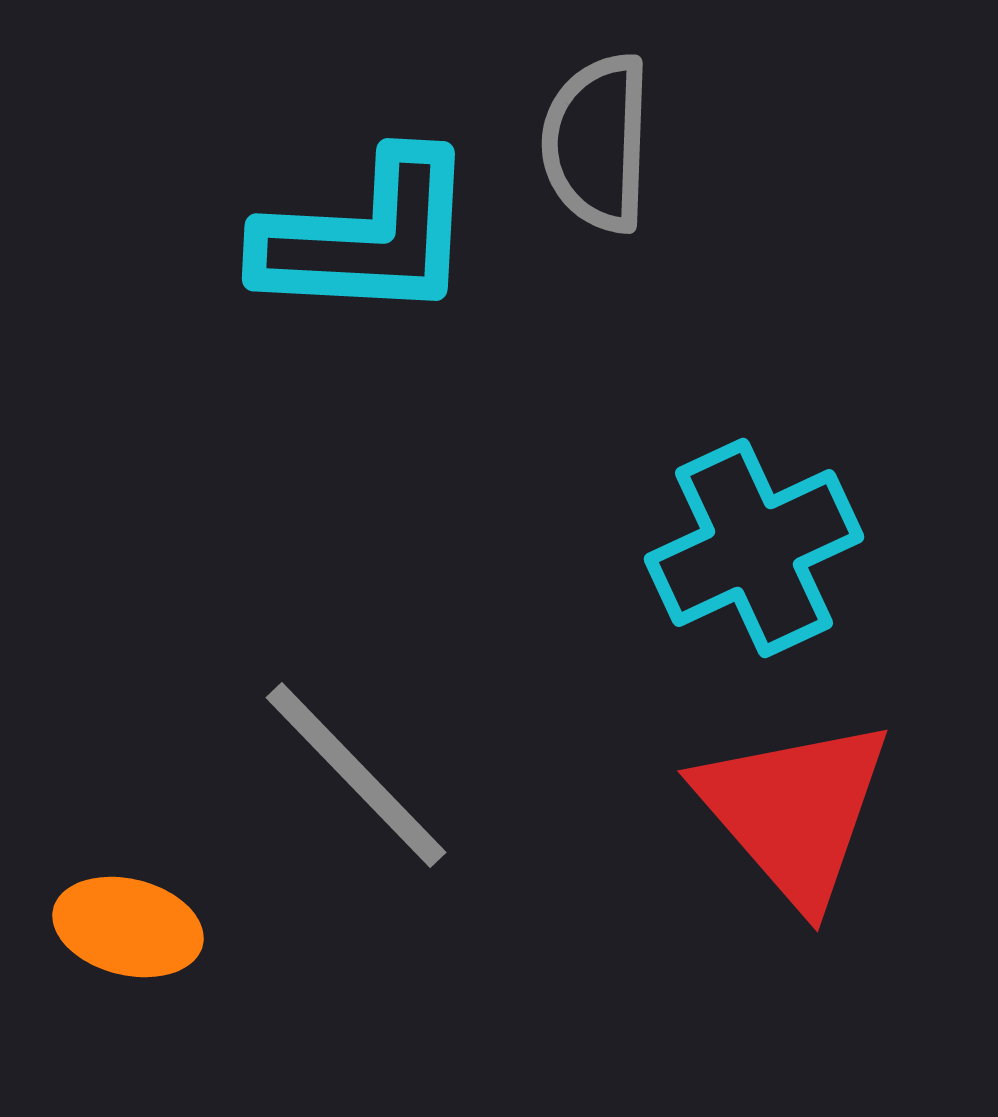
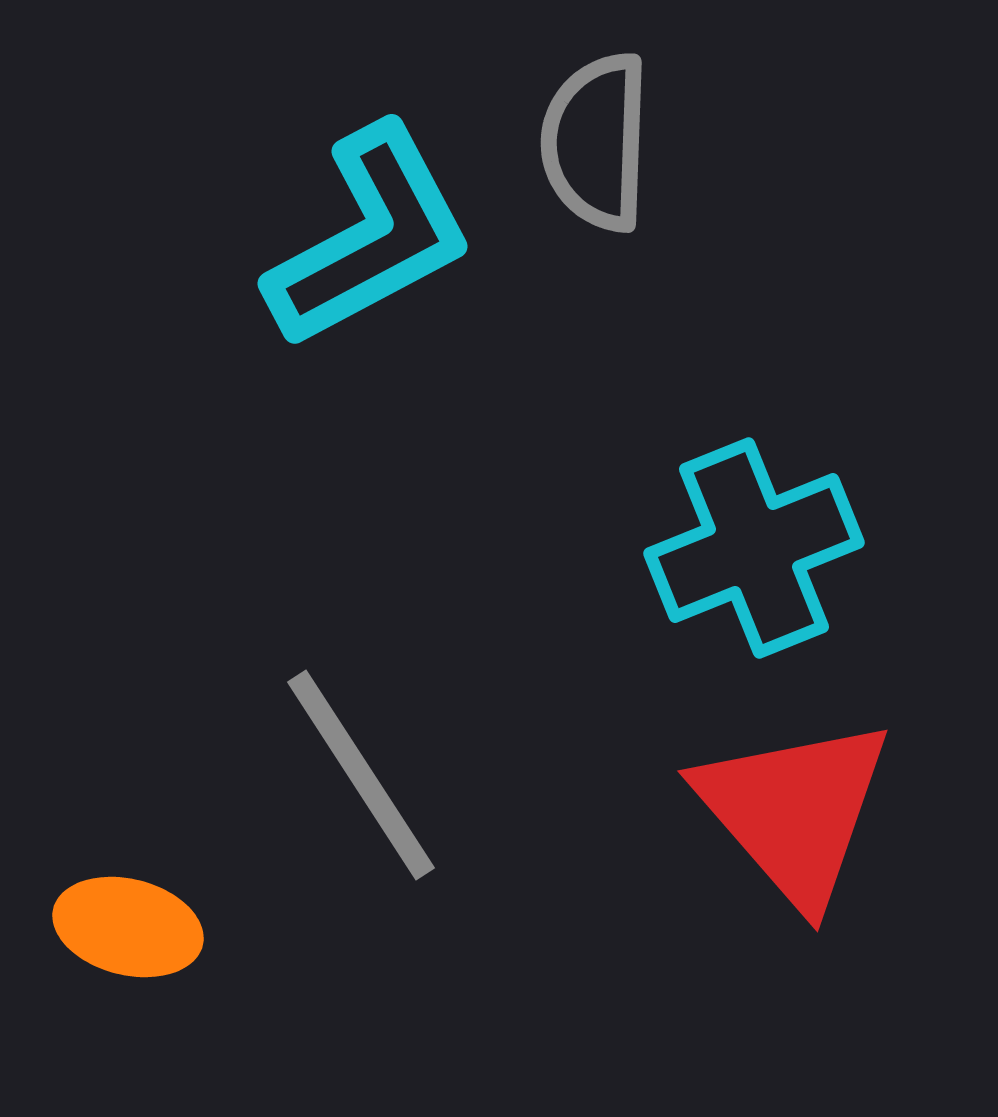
gray semicircle: moved 1 px left, 1 px up
cyan L-shape: moved 3 px right; rotated 31 degrees counterclockwise
cyan cross: rotated 3 degrees clockwise
gray line: moved 5 px right; rotated 11 degrees clockwise
